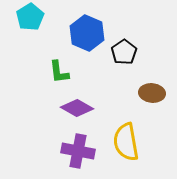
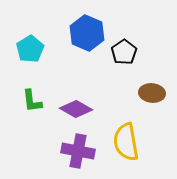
cyan pentagon: moved 32 px down
green L-shape: moved 27 px left, 29 px down
purple diamond: moved 1 px left, 1 px down
